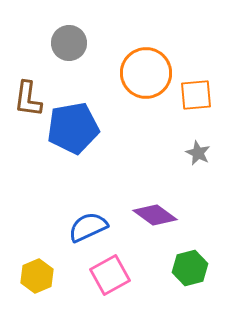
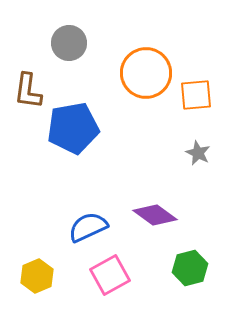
brown L-shape: moved 8 px up
